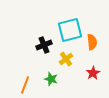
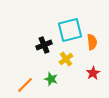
orange line: rotated 24 degrees clockwise
